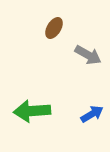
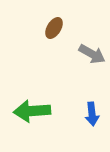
gray arrow: moved 4 px right, 1 px up
blue arrow: rotated 115 degrees clockwise
